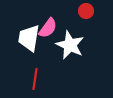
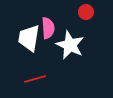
red circle: moved 1 px down
pink semicircle: rotated 40 degrees counterclockwise
red line: rotated 65 degrees clockwise
